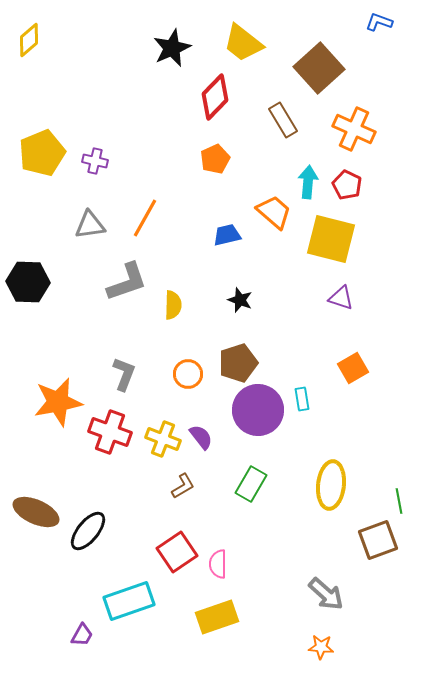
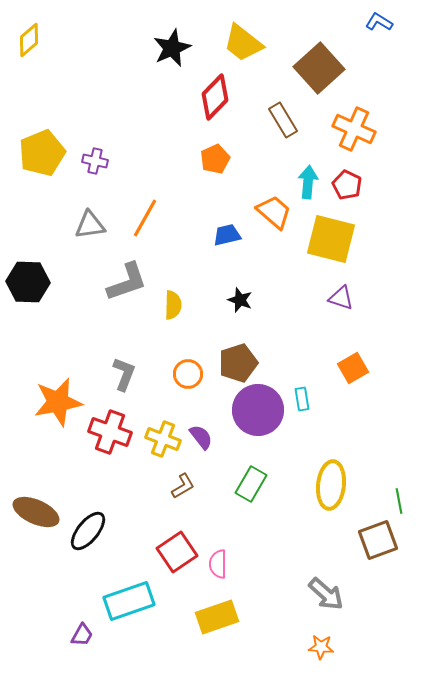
blue L-shape at (379, 22): rotated 12 degrees clockwise
